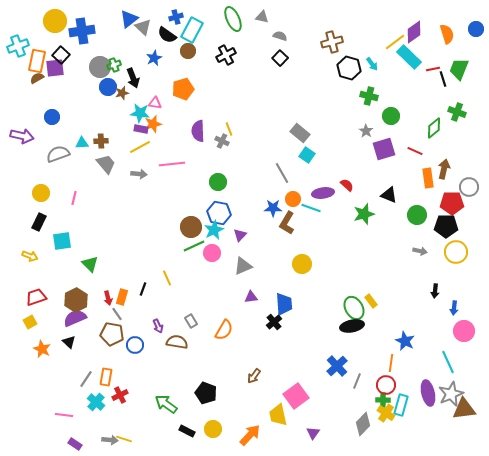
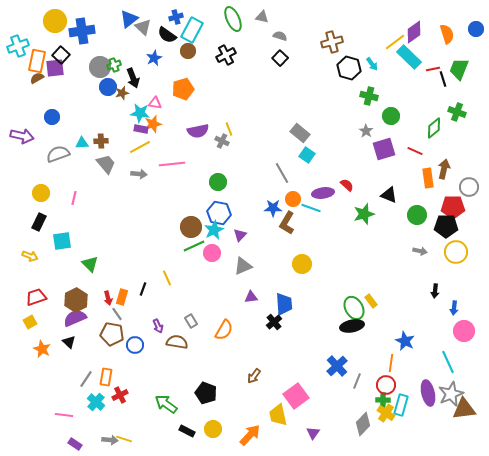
purple semicircle at (198, 131): rotated 100 degrees counterclockwise
red pentagon at (452, 203): moved 1 px right, 4 px down
